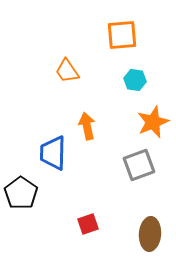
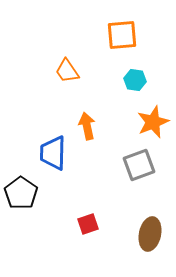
brown ellipse: rotated 8 degrees clockwise
